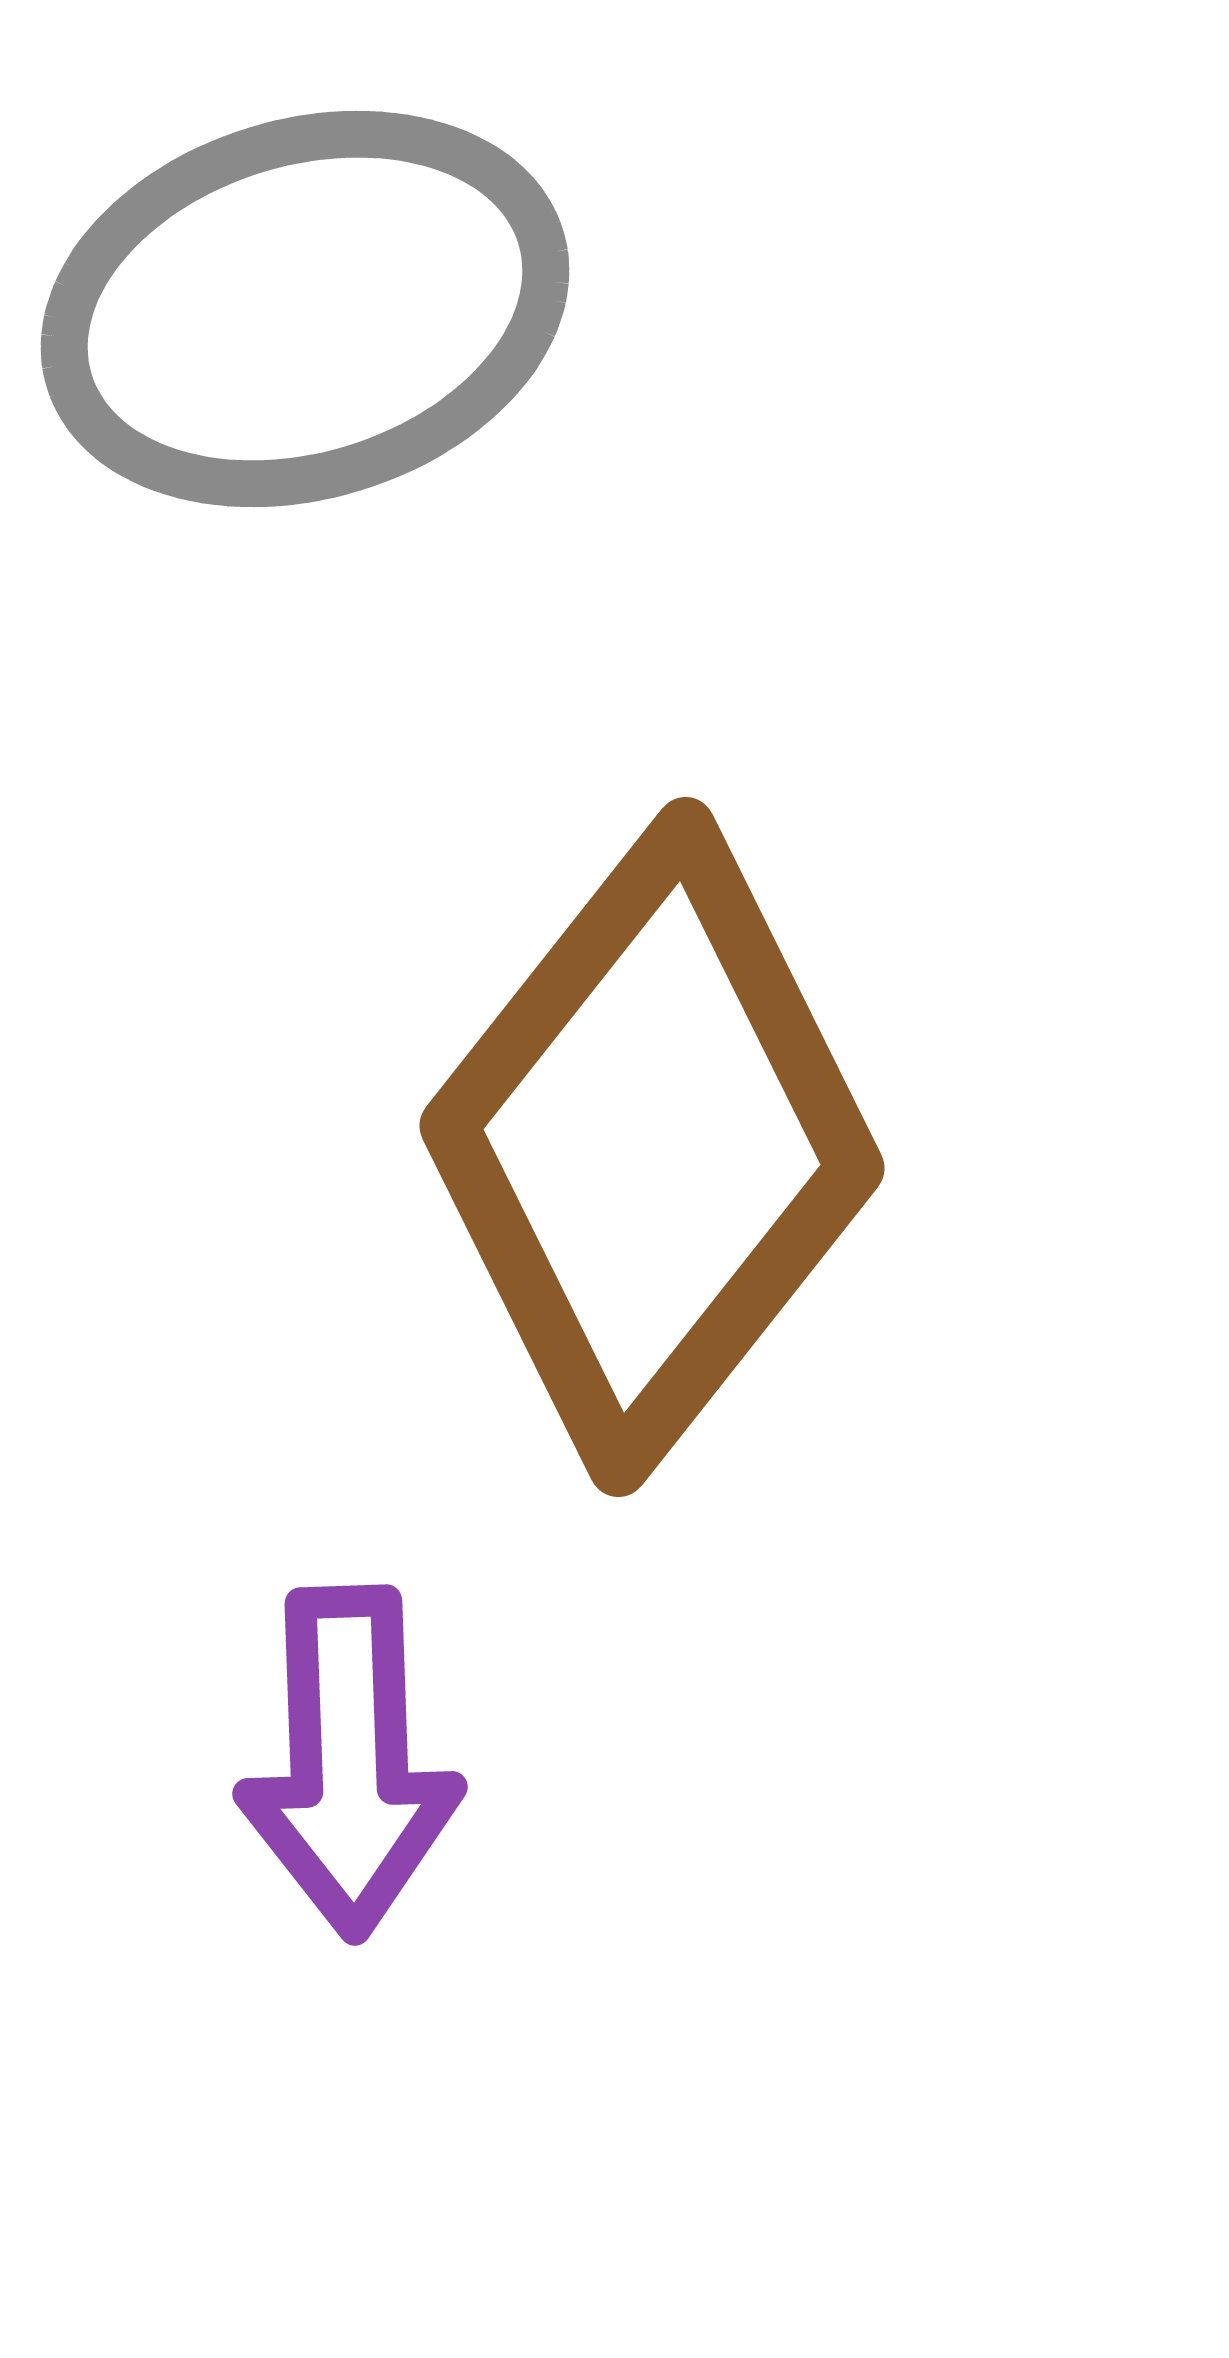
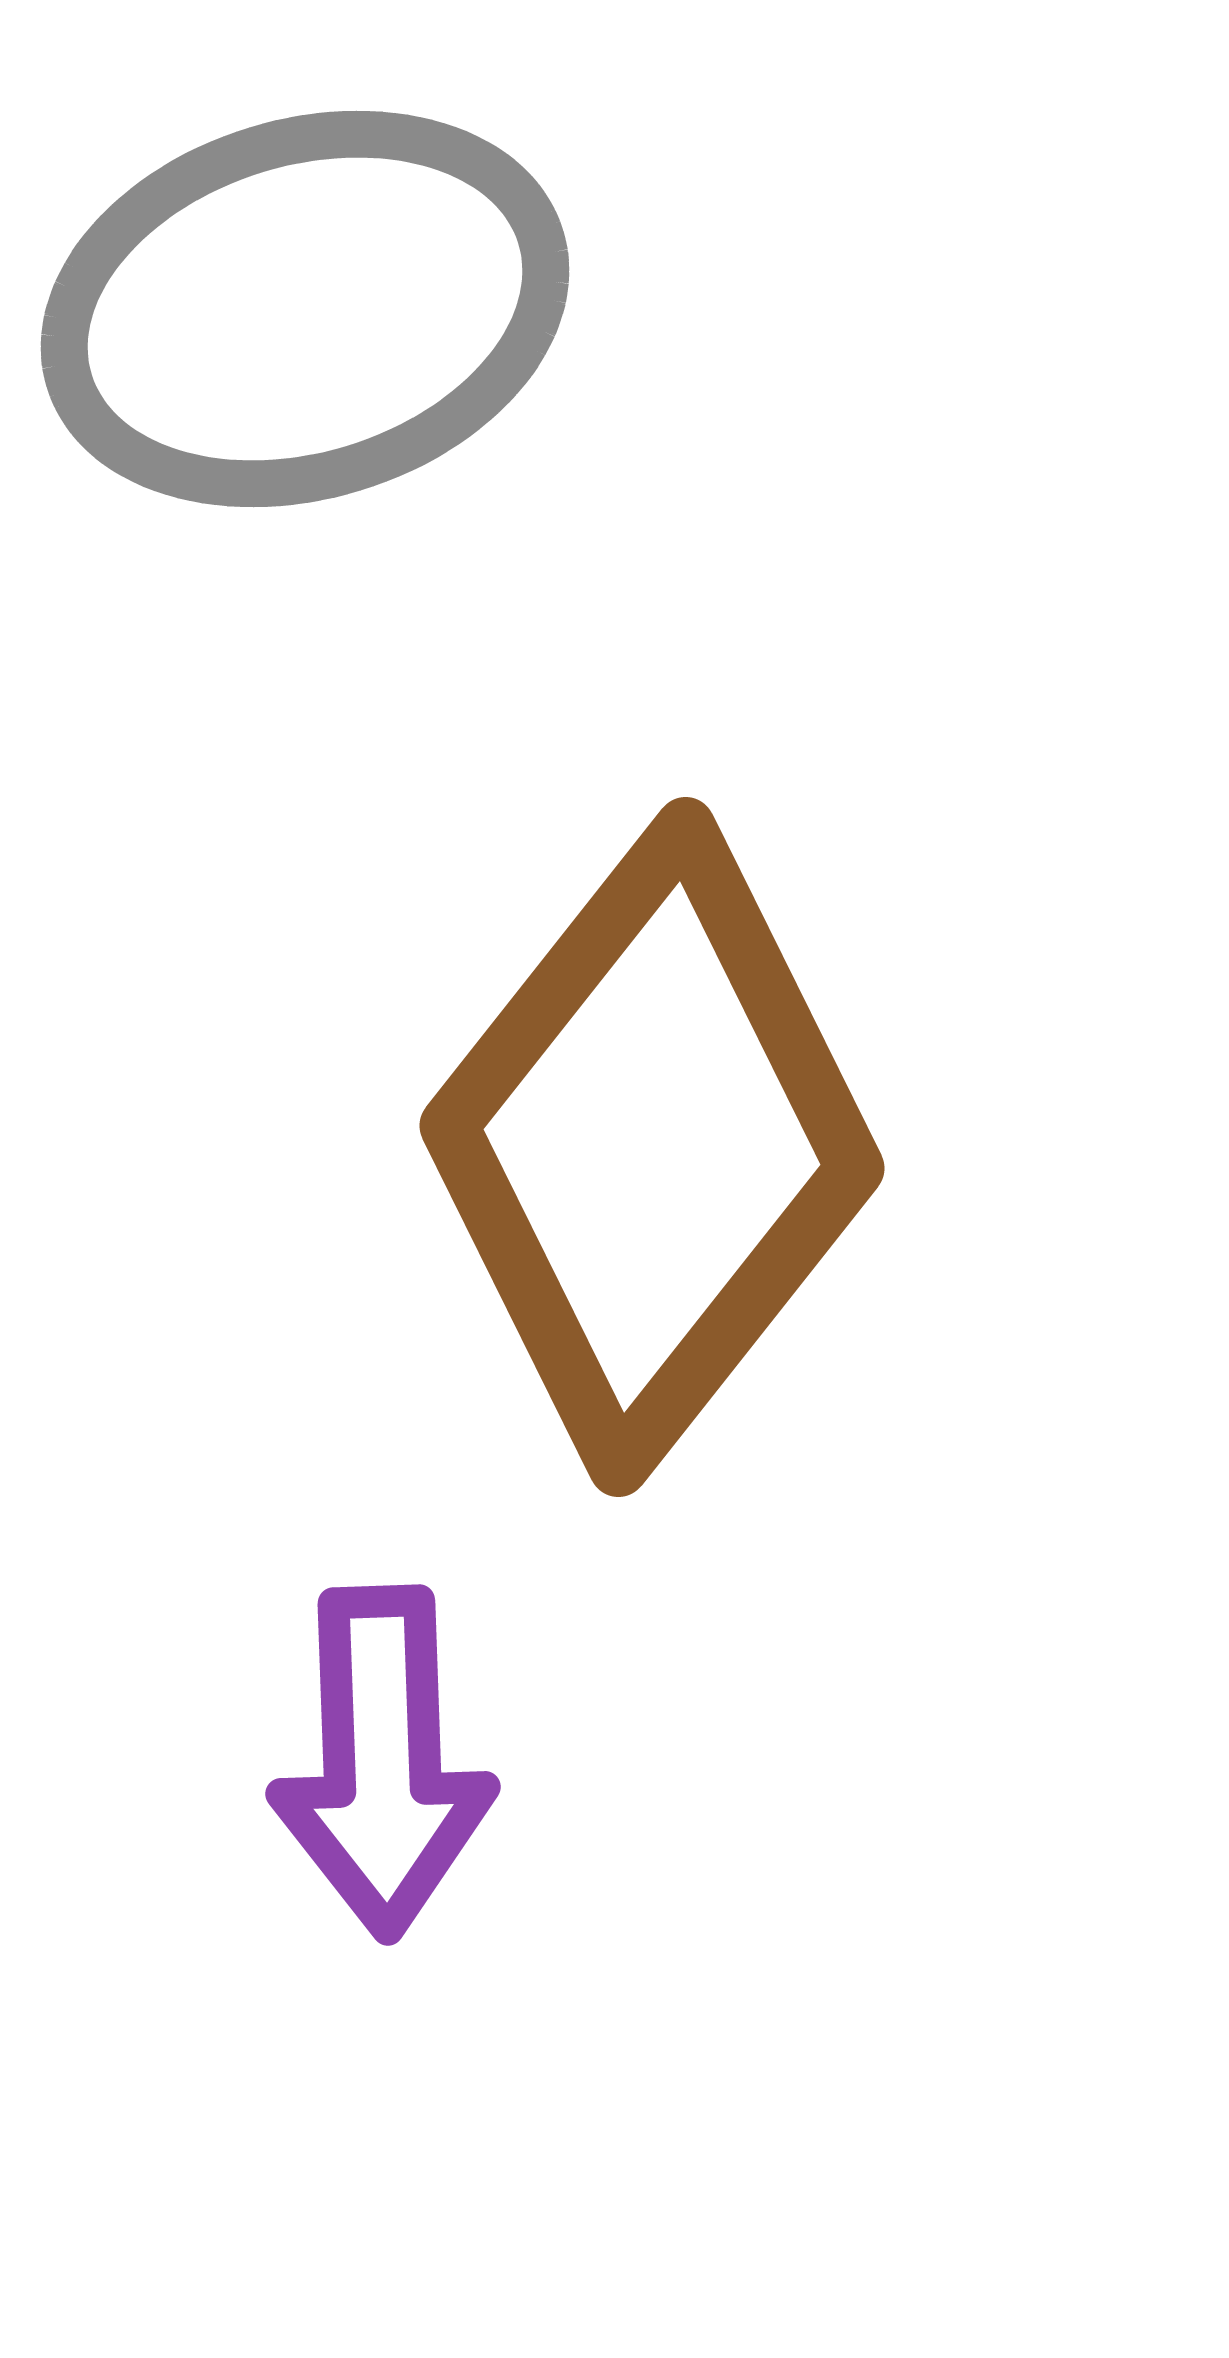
purple arrow: moved 33 px right
